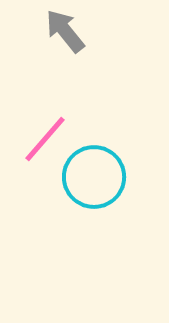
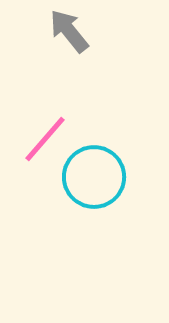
gray arrow: moved 4 px right
